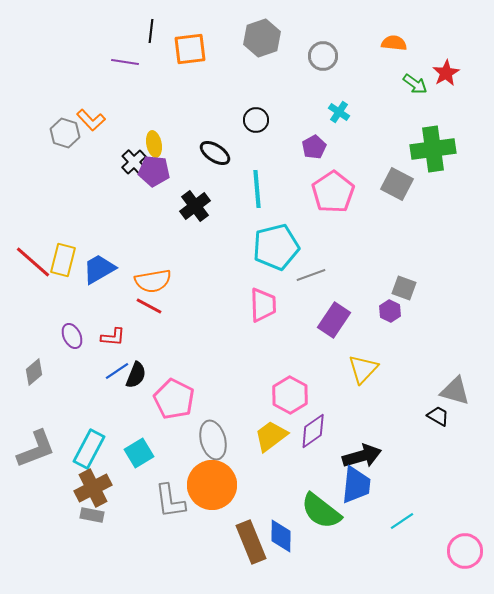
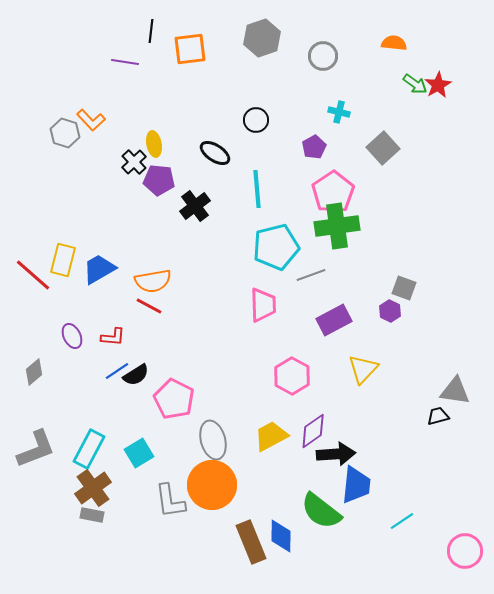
red star at (446, 73): moved 8 px left, 12 px down
cyan cross at (339, 112): rotated 20 degrees counterclockwise
green cross at (433, 149): moved 96 px left, 77 px down
purple pentagon at (154, 171): moved 5 px right, 9 px down
gray square at (397, 184): moved 14 px left, 36 px up; rotated 20 degrees clockwise
red line at (33, 262): moved 13 px down
purple rectangle at (334, 320): rotated 28 degrees clockwise
black semicircle at (136, 375): rotated 36 degrees clockwise
gray triangle at (455, 391): rotated 8 degrees counterclockwise
pink hexagon at (290, 395): moved 2 px right, 19 px up
black trapezoid at (438, 416): rotated 45 degrees counterclockwise
yellow trapezoid at (271, 436): rotated 9 degrees clockwise
black arrow at (362, 456): moved 26 px left, 2 px up; rotated 12 degrees clockwise
brown cross at (93, 488): rotated 9 degrees counterclockwise
